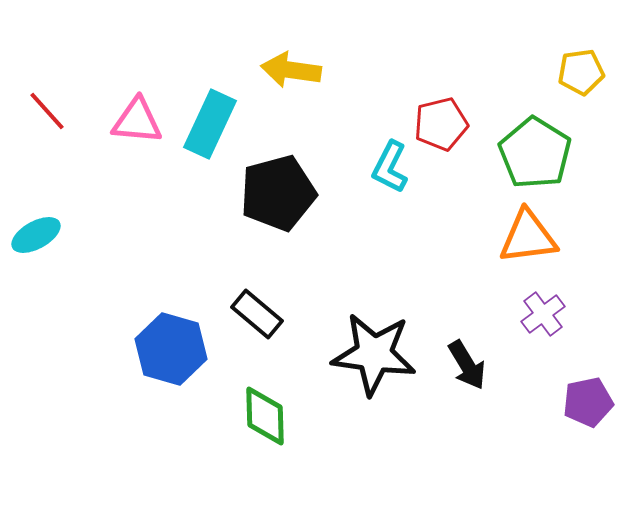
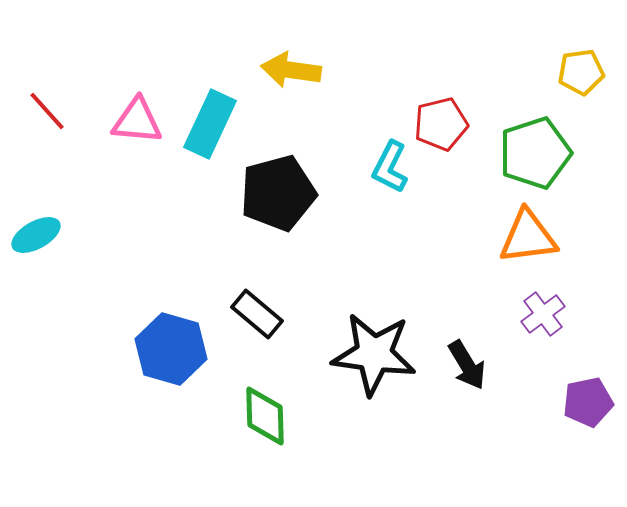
green pentagon: rotated 22 degrees clockwise
